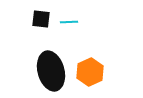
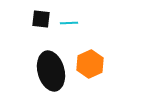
cyan line: moved 1 px down
orange hexagon: moved 8 px up
